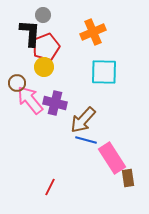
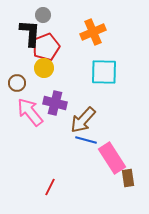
yellow circle: moved 1 px down
pink arrow: moved 12 px down
